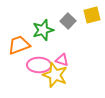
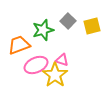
yellow square: moved 11 px down
pink ellipse: moved 3 px left; rotated 25 degrees counterclockwise
yellow star: rotated 15 degrees clockwise
